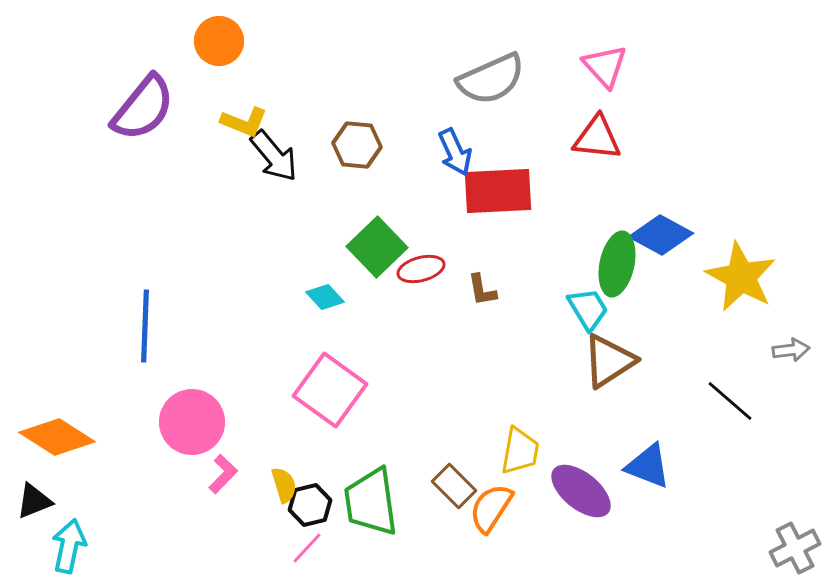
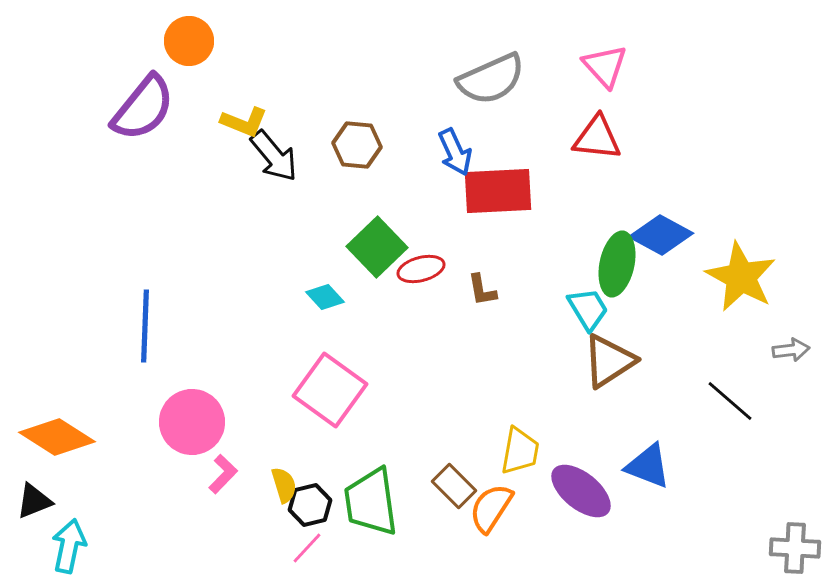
orange circle: moved 30 px left
gray cross: rotated 30 degrees clockwise
